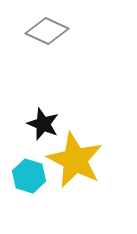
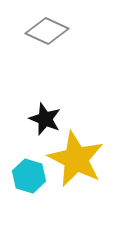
black star: moved 2 px right, 5 px up
yellow star: moved 1 px right, 1 px up
